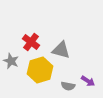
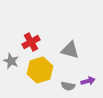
red cross: rotated 24 degrees clockwise
gray triangle: moved 9 px right
purple arrow: rotated 48 degrees counterclockwise
